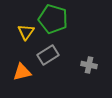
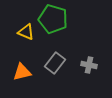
yellow triangle: rotated 42 degrees counterclockwise
gray rectangle: moved 7 px right, 8 px down; rotated 20 degrees counterclockwise
